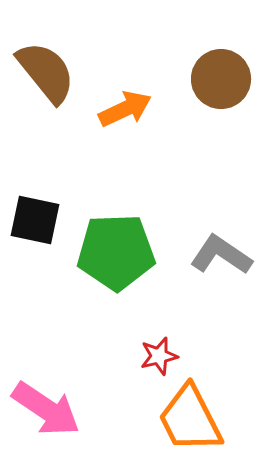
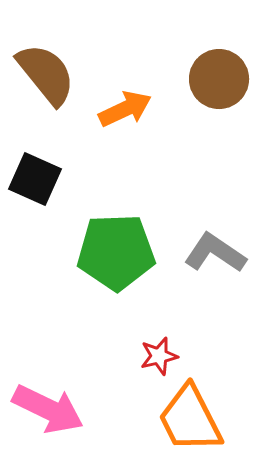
brown semicircle: moved 2 px down
brown circle: moved 2 px left
black square: moved 41 px up; rotated 12 degrees clockwise
gray L-shape: moved 6 px left, 2 px up
pink arrow: moved 2 px right; rotated 8 degrees counterclockwise
